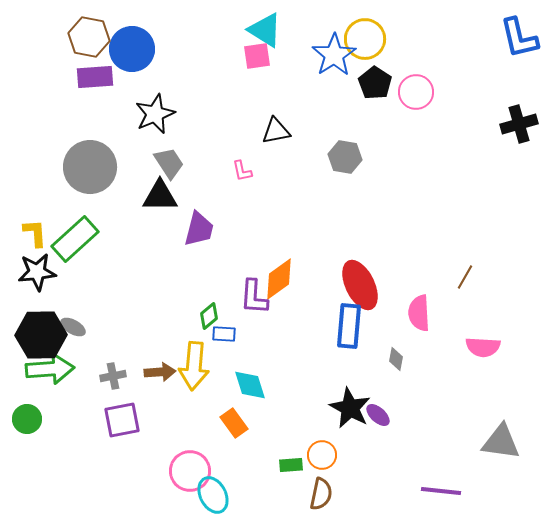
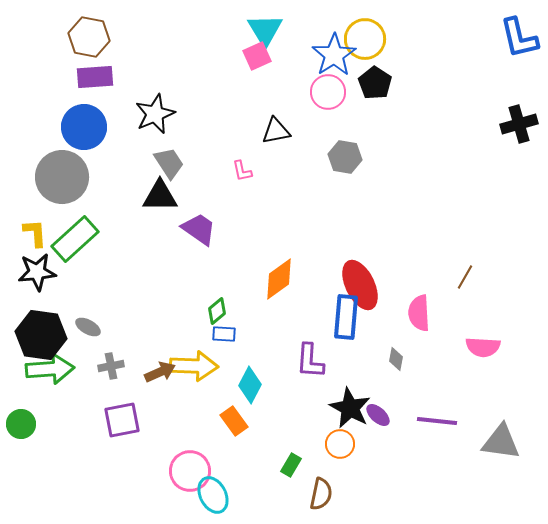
cyan triangle at (265, 30): rotated 27 degrees clockwise
blue circle at (132, 49): moved 48 px left, 78 px down
pink square at (257, 56): rotated 16 degrees counterclockwise
pink circle at (416, 92): moved 88 px left
gray circle at (90, 167): moved 28 px left, 10 px down
purple trapezoid at (199, 229): rotated 69 degrees counterclockwise
purple L-shape at (254, 297): moved 56 px right, 64 px down
green diamond at (209, 316): moved 8 px right, 5 px up
blue rectangle at (349, 326): moved 3 px left, 9 px up
gray ellipse at (73, 327): moved 15 px right
black hexagon at (41, 335): rotated 9 degrees clockwise
yellow arrow at (194, 366): rotated 93 degrees counterclockwise
brown arrow at (160, 372): rotated 20 degrees counterclockwise
gray cross at (113, 376): moved 2 px left, 10 px up
cyan diamond at (250, 385): rotated 45 degrees clockwise
green circle at (27, 419): moved 6 px left, 5 px down
orange rectangle at (234, 423): moved 2 px up
orange circle at (322, 455): moved 18 px right, 11 px up
green rectangle at (291, 465): rotated 55 degrees counterclockwise
purple line at (441, 491): moved 4 px left, 70 px up
